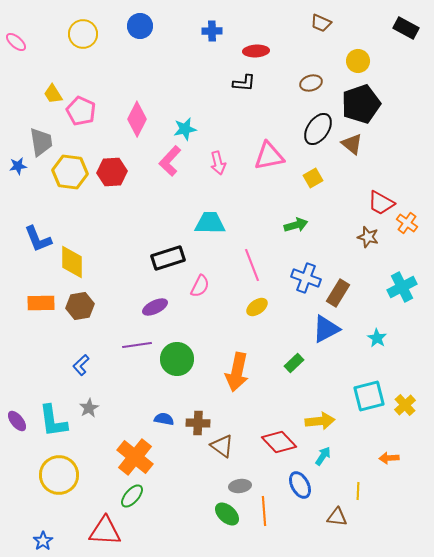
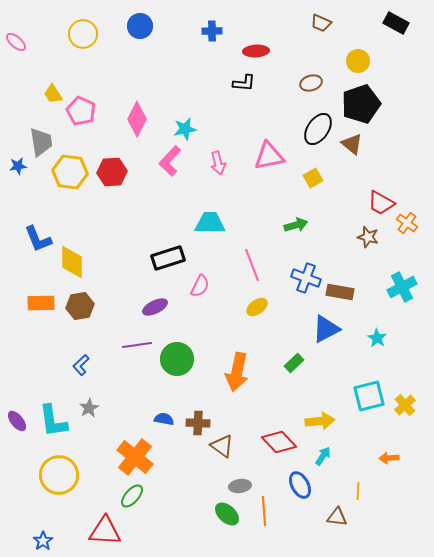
black rectangle at (406, 28): moved 10 px left, 5 px up
brown rectangle at (338, 293): moved 2 px right, 1 px up; rotated 68 degrees clockwise
